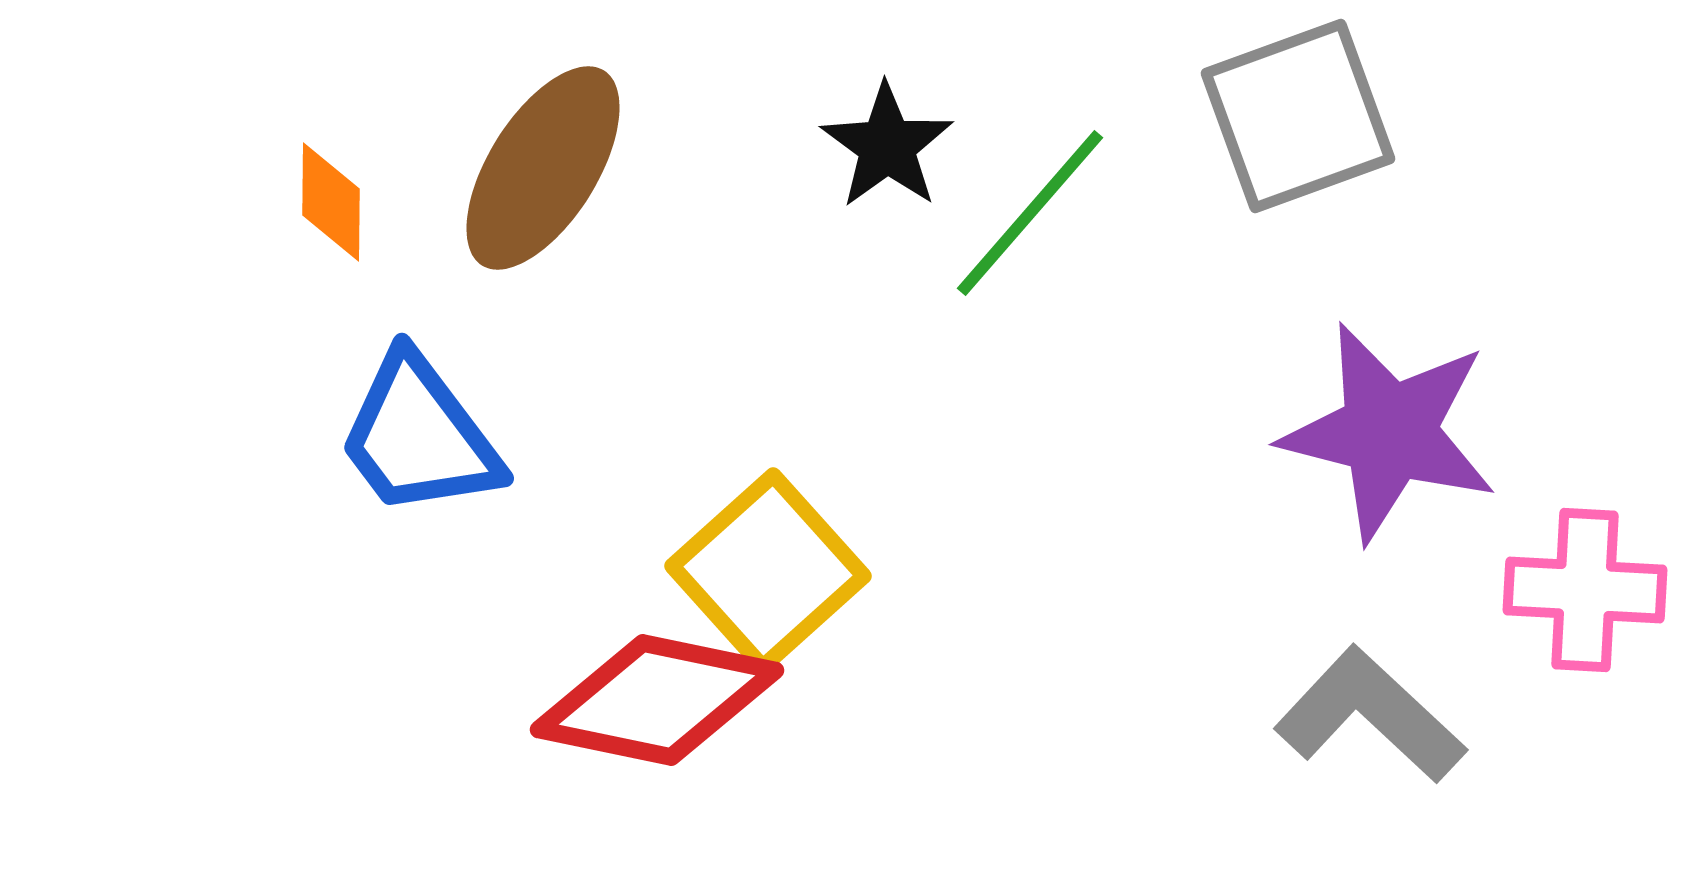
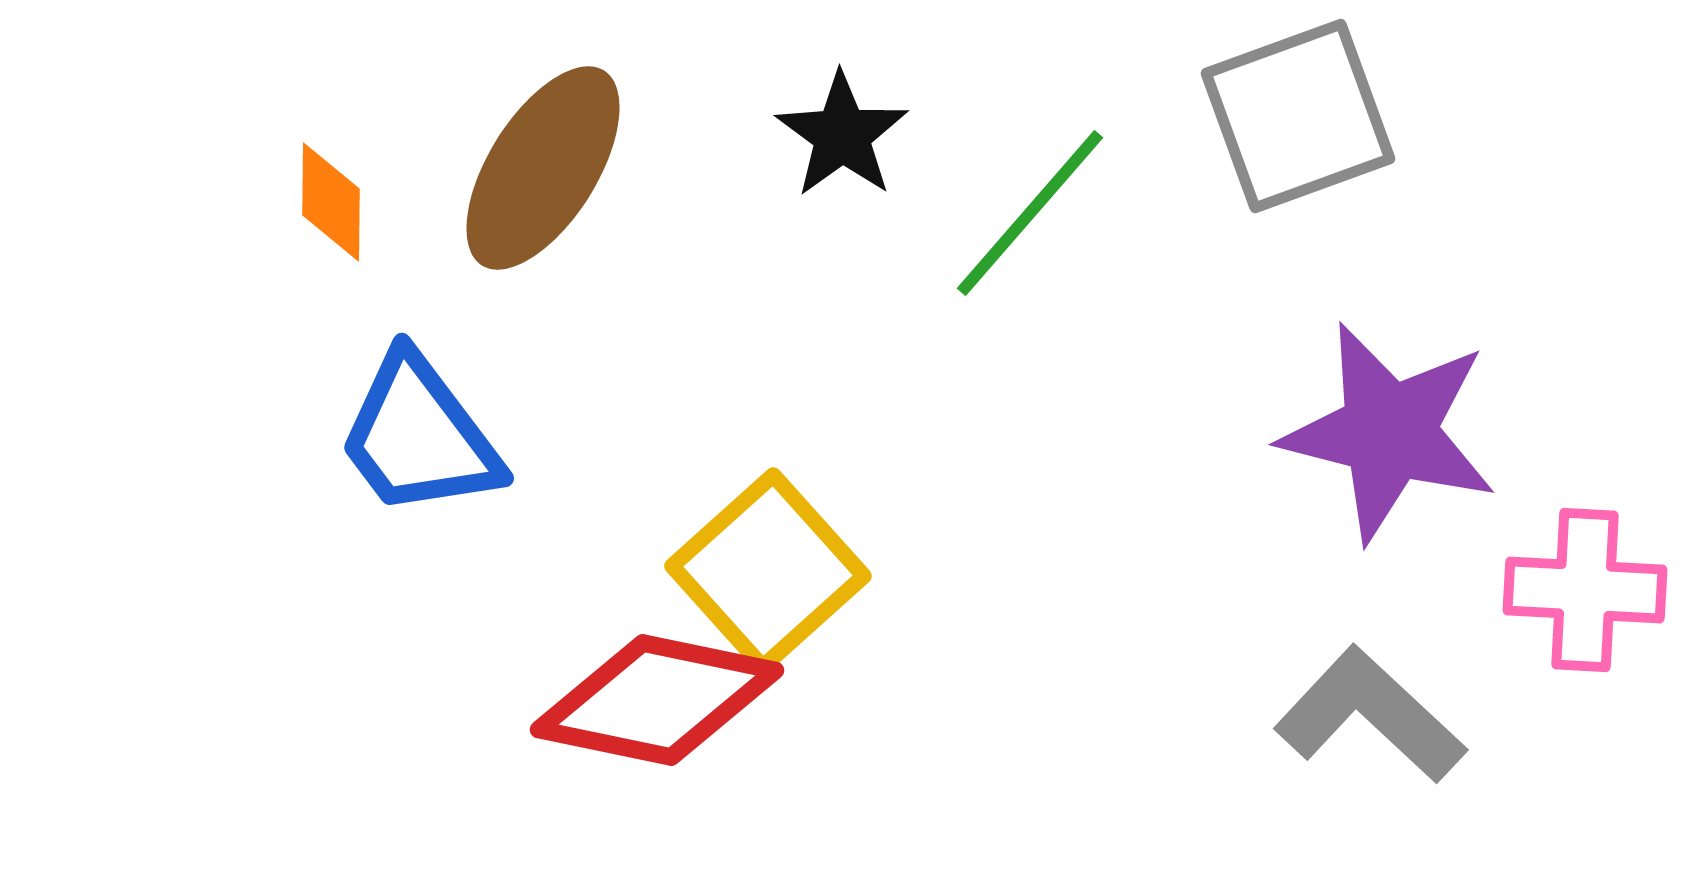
black star: moved 45 px left, 11 px up
